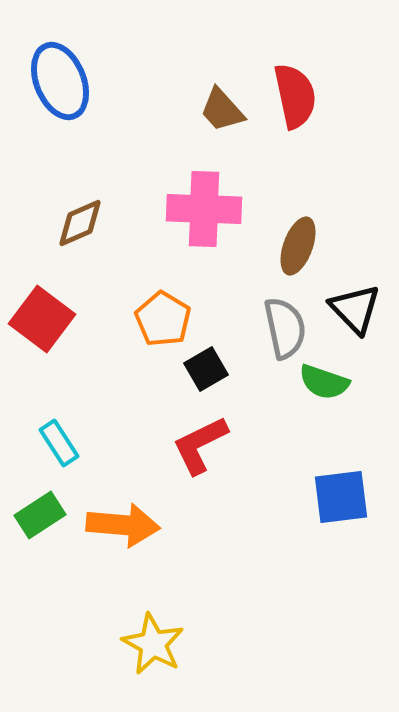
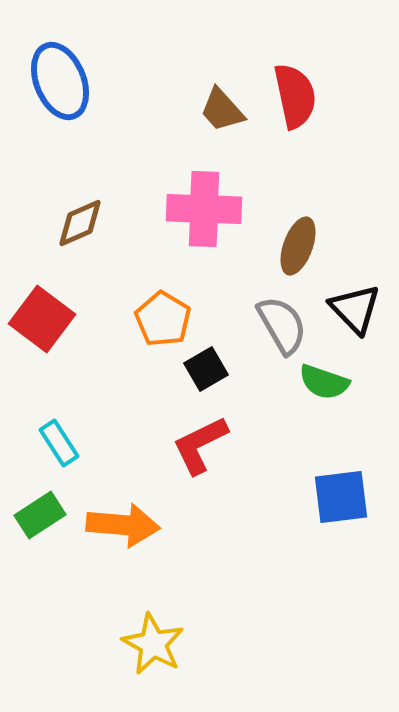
gray semicircle: moved 3 px left, 3 px up; rotated 18 degrees counterclockwise
